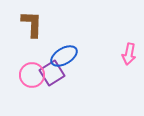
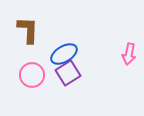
brown L-shape: moved 4 px left, 6 px down
blue ellipse: moved 2 px up
purple square: moved 16 px right
